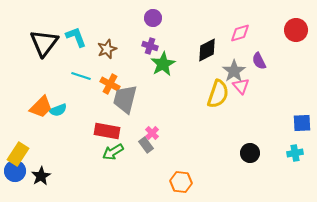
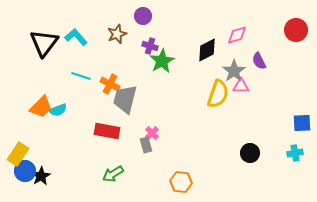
purple circle: moved 10 px left, 2 px up
pink diamond: moved 3 px left, 2 px down
cyan L-shape: rotated 20 degrees counterclockwise
brown star: moved 10 px right, 15 px up
green star: moved 1 px left, 3 px up
pink triangle: rotated 48 degrees counterclockwise
gray rectangle: rotated 21 degrees clockwise
green arrow: moved 22 px down
blue circle: moved 10 px right
